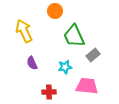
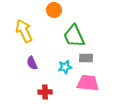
orange circle: moved 1 px left, 1 px up
gray rectangle: moved 7 px left, 3 px down; rotated 40 degrees clockwise
pink trapezoid: moved 1 px right, 3 px up
red cross: moved 4 px left
